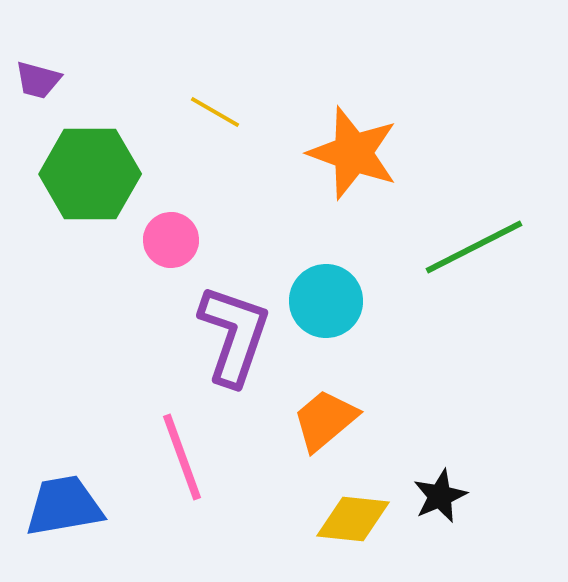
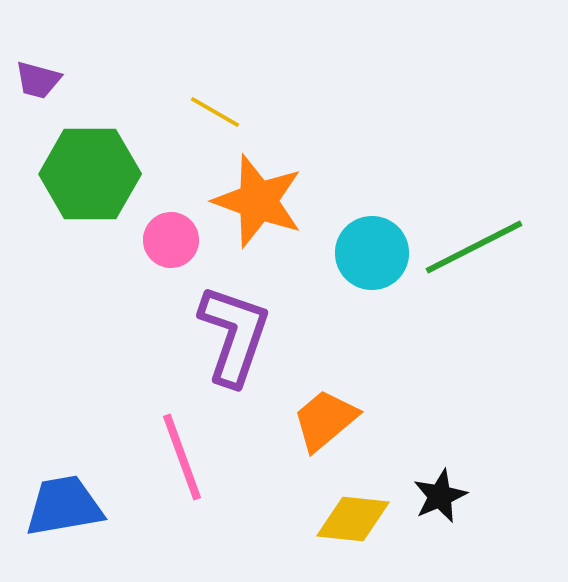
orange star: moved 95 px left, 48 px down
cyan circle: moved 46 px right, 48 px up
